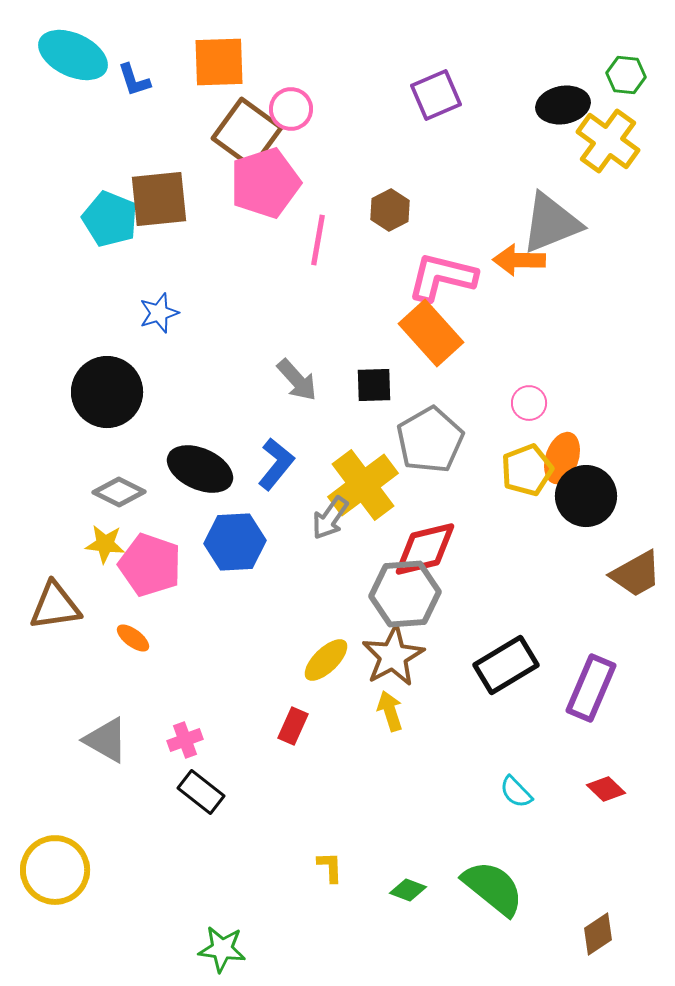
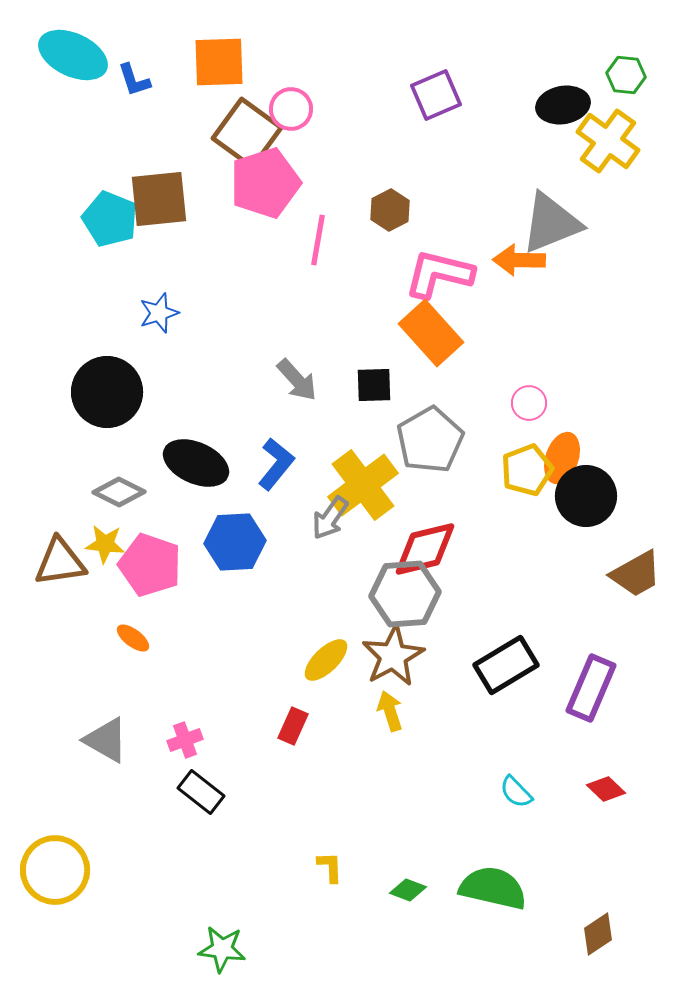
pink L-shape at (442, 277): moved 3 px left, 3 px up
black ellipse at (200, 469): moved 4 px left, 6 px up
brown triangle at (55, 606): moved 5 px right, 44 px up
green semicircle at (493, 888): rotated 26 degrees counterclockwise
